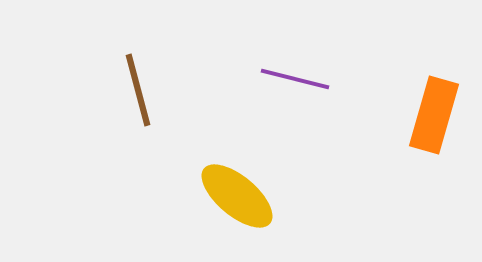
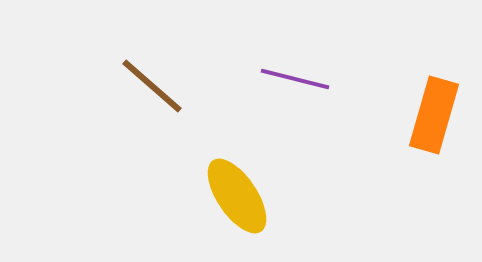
brown line: moved 14 px right, 4 px up; rotated 34 degrees counterclockwise
yellow ellipse: rotated 16 degrees clockwise
